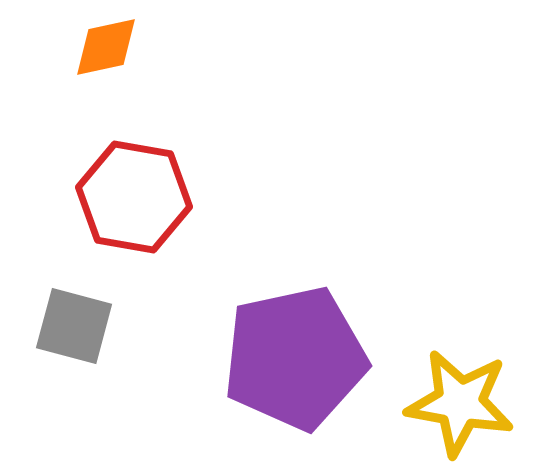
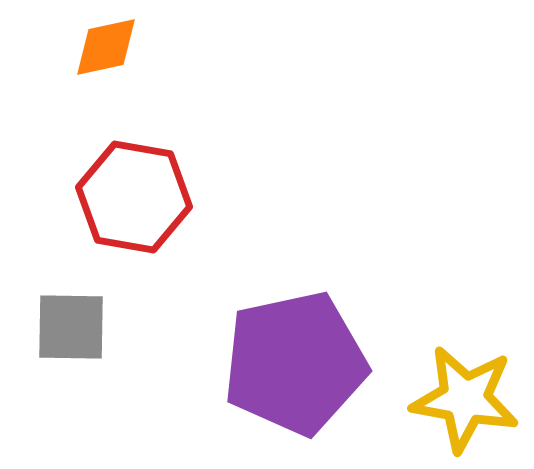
gray square: moved 3 px left, 1 px down; rotated 14 degrees counterclockwise
purple pentagon: moved 5 px down
yellow star: moved 5 px right, 4 px up
